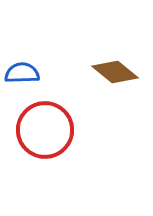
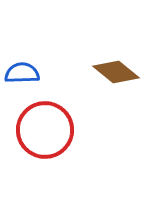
brown diamond: moved 1 px right
